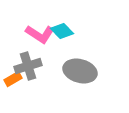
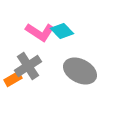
pink L-shape: moved 2 px up
gray cross: rotated 16 degrees counterclockwise
gray ellipse: rotated 12 degrees clockwise
